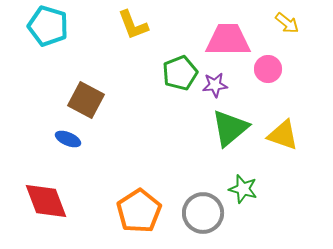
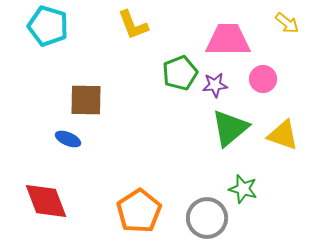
pink circle: moved 5 px left, 10 px down
brown square: rotated 27 degrees counterclockwise
gray circle: moved 4 px right, 5 px down
